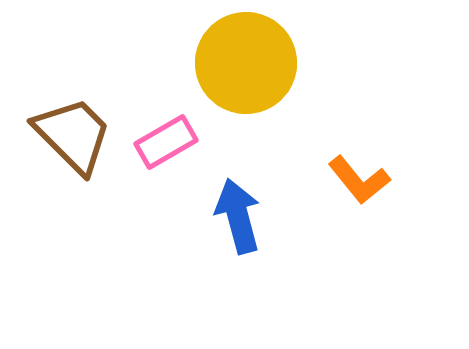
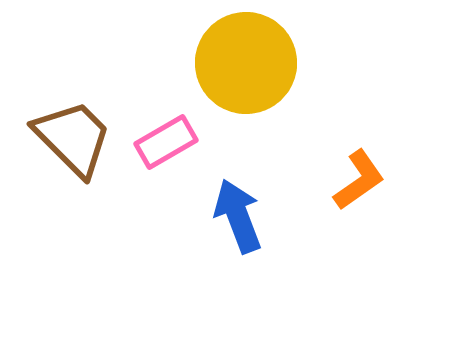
brown trapezoid: moved 3 px down
orange L-shape: rotated 86 degrees counterclockwise
blue arrow: rotated 6 degrees counterclockwise
